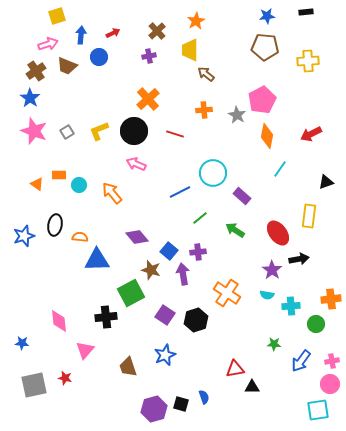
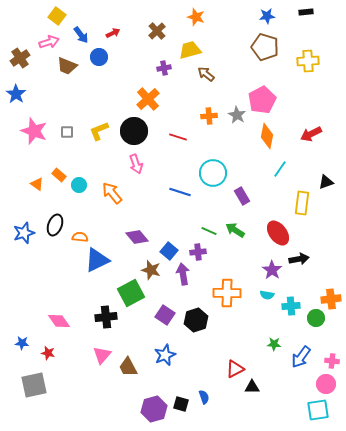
yellow square at (57, 16): rotated 36 degrees counterclockwise
orange star at (196, 21): moved 4 px up; rotated 24 degrees counterclockwise
blue arrow at (81, 35): rotated 138 degrees clockwise
pink arrow at (48, 44): moved 1 px right, 2 px up
brown pentagon at (265, 47): rotated 12 degrees clockwise
yellow trapezoid at (190, 50): rotated 75 degrees clockwise
purple cross at (149, 56): moved 15 px right, 12 px down
brown cross at (36, 71): moved 16 px left, 13 px up
blue star at (30, 98): moved 14 px left, 4 px up
orange cross at (204, 110): moved 5 px right, 6 px down
gray square at (67, 132): rotated 32 degrees clockwise
red line at (175, 134): moved 3 px right, 3 px down
pink arrow at (136, 164): rotated 132 degrees counterclockwise
orange rectangle at (59, 175): rotated 40 degrees clockwise
blue line at (180, 192): rotated 45 degrees clockwise
purple rectangle at (242, 196): rotated 18 degrees clockwise
yellow rectangle at (309, 216): moved 7 px left, 13 px up
green line at (200, 218): moved 9 px right, 13 px down; rotated 63 degrees clockwise
black ellipse at (55, 225): rotated 10 degrees clockwise
blue star at (24, 236): moved 3 px up
blue triangle at (97, 260): rotated 24 degrees counterclockwise
orange cross at (227, 293): rotated 32 degrees counterclockwise
pink diamond at (59, 321): rotated 30 degrees counterclockwise
green circle at (316, 324): moved 6 px up
pink triangle at (85, 350): moved 17 px right, 5 px down
blue arrow at (301, 361): moved 4 px up
pink cross at (332, 361): rotated 16 degrees clockwise
brown trapezoid at (128, 367): rotated 10 degrees counterclockwise
red triangle at (235, 369): rotated 18 degrees counterclockwise
red star at (65, 378): moved 17 px left, 25 px up
pink circle at (330, 384): moved 4 px left
